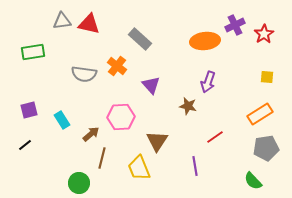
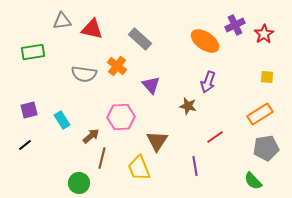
red triangle: moved 3 px right, 5 px down
orange ellipse: rotated 40 degrees clockwise
brown arrow: moved 2 px down
